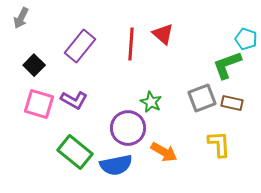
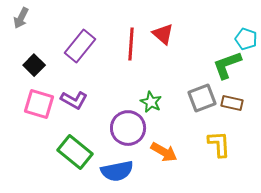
blue semicircle: moved 1 px right, 6 px down
